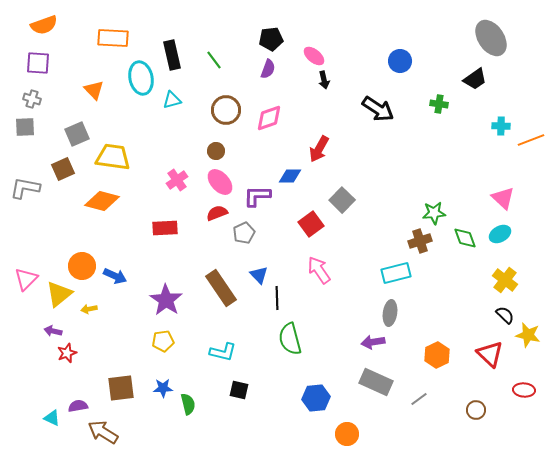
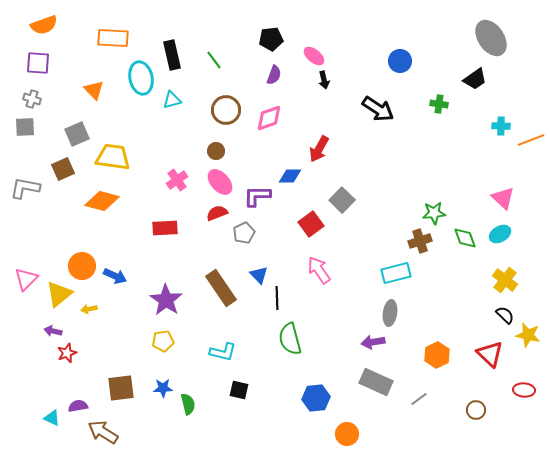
purple semicircle at (268, 69): moved 6 px right, 6 px down
